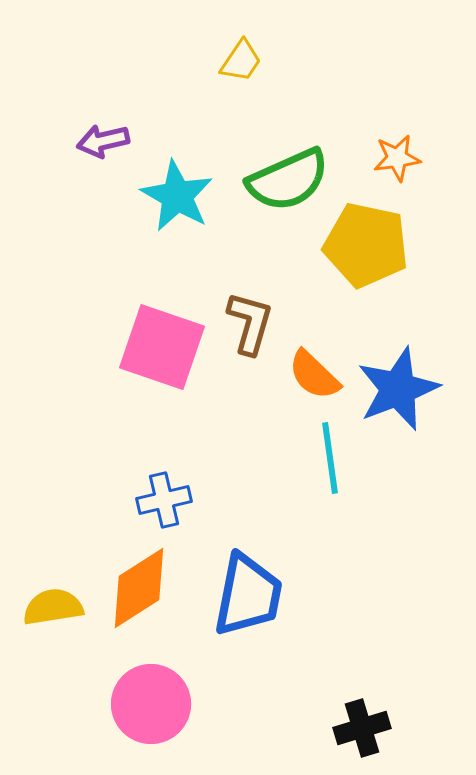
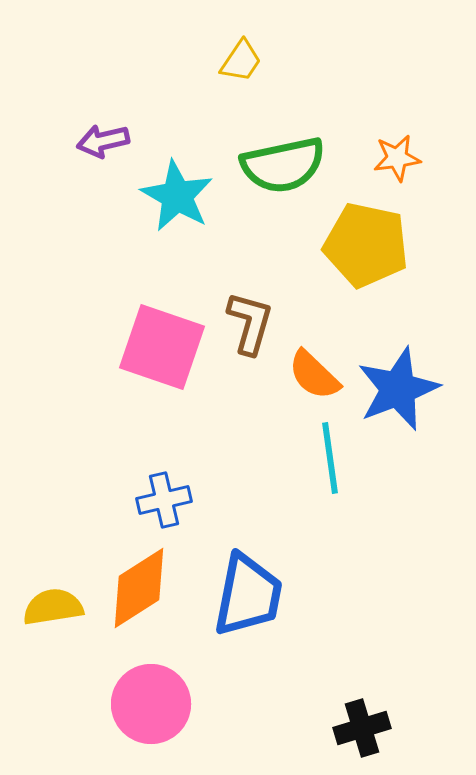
green semicircle: moved 5 px left, 15 px up; rotated 12 degrees clockwise
